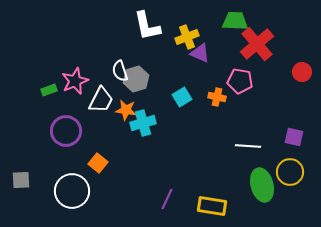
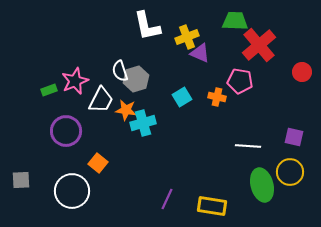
red cross: moved 2 px right, 1 px down
